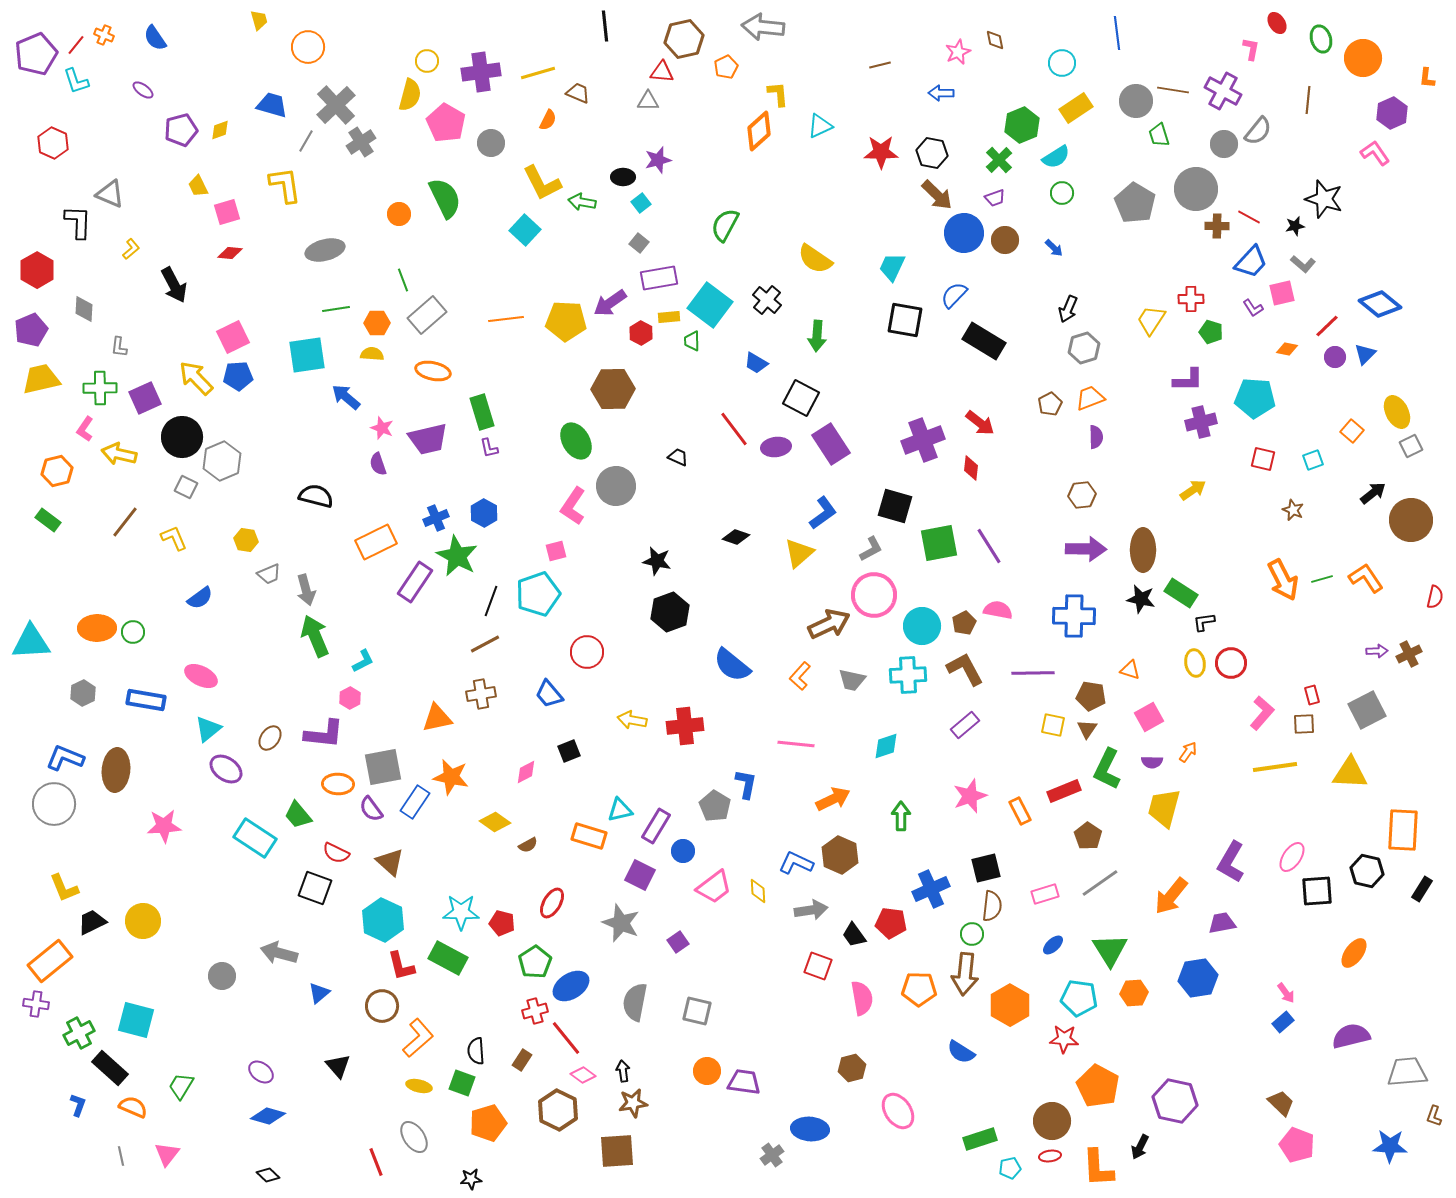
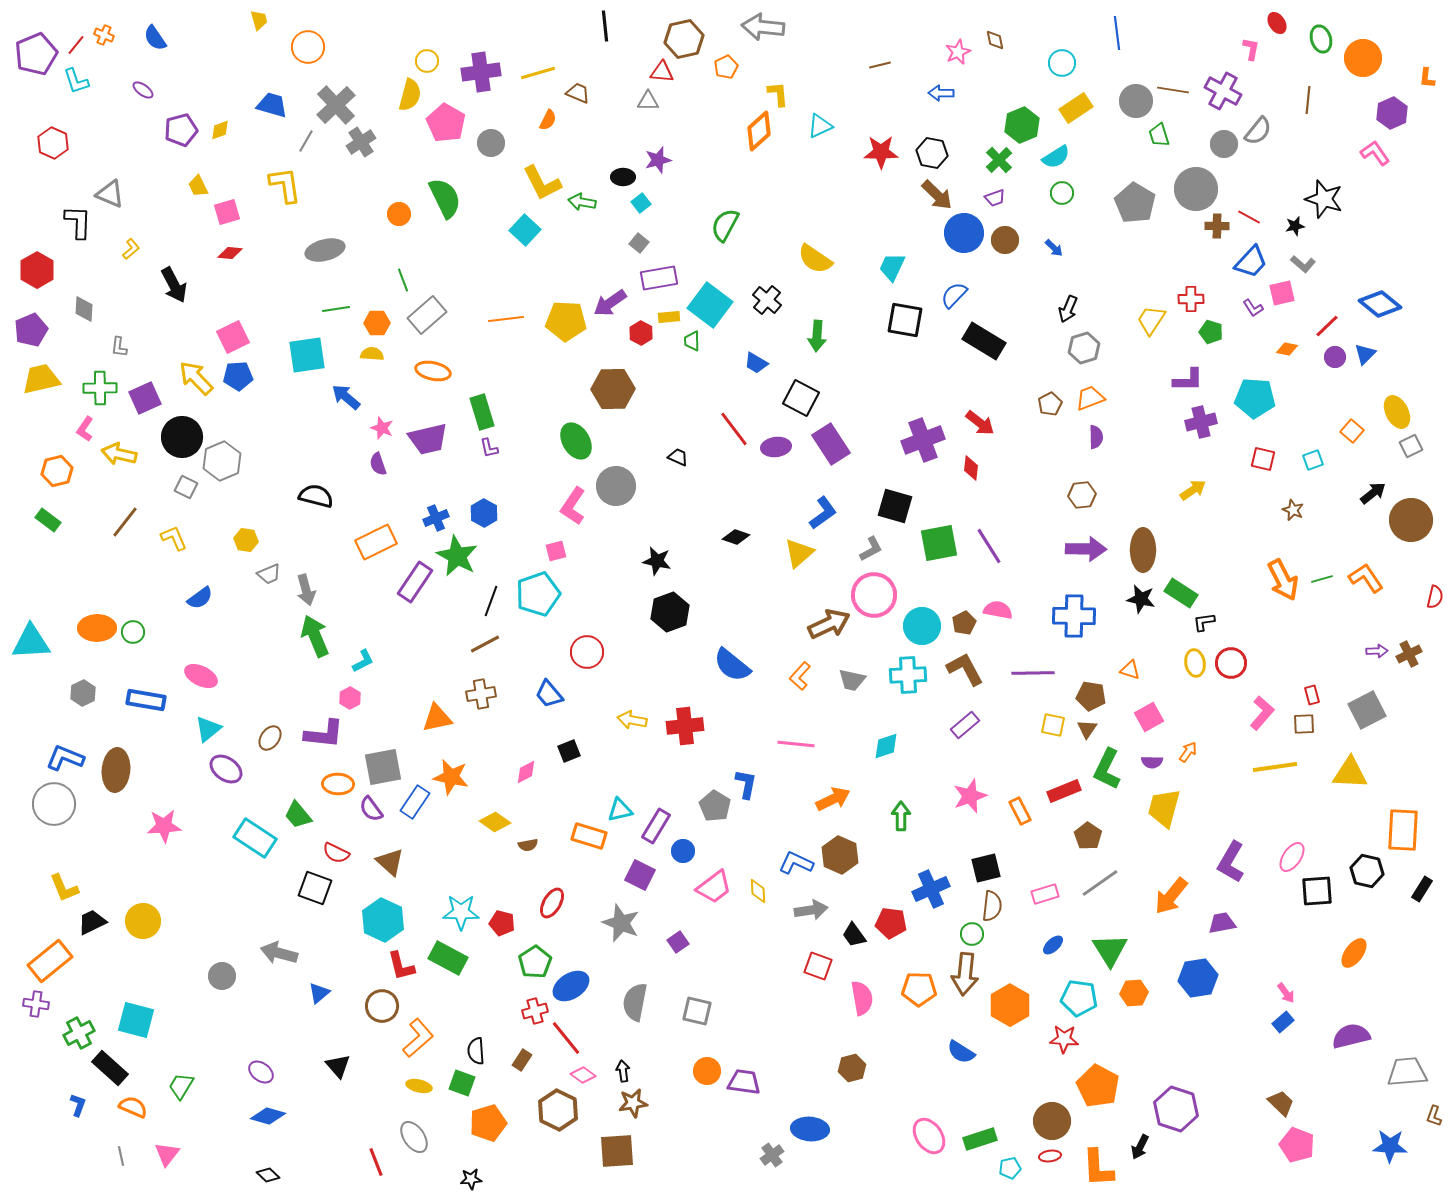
brown semicircle at (528, 845): rotated 18 degrees clockwise
purple hexagon at (1175, 1101): moved 1 px right, 8 px down; rotated 6 degrees clockwise
pink ellipse at (898, 1111): moved 31 px right, 25 px down
